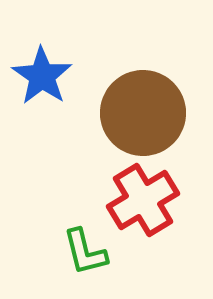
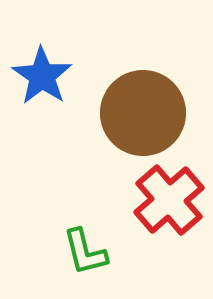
red cross: moved 26 px right; rotated 10 degrees counterclockwise
